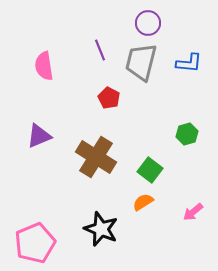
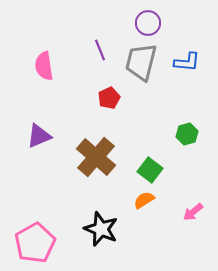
blue L-shape: moved 2 px left, 1 px up
red pentagon: rotated 20 degrees clockwise
brown cross: rotated 9 degrees clockwise
orange semicircle: moved 1 px right, 2 px up
pink pentagon: rotated 6 degrees counterclockwise
